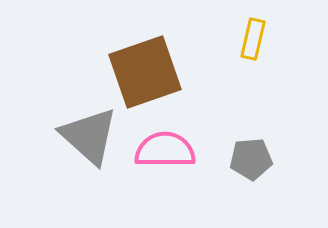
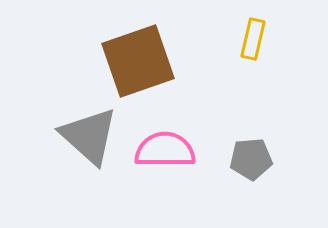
brown square: moved 7 px left, 11 px up
